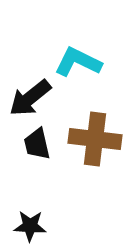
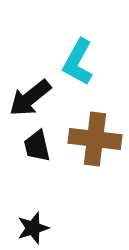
cyan L-shape: rotated 87 degrees counterclockwise
black trapezoid: moved 2 px down
black star: moved 3 px right, 2 px down; rotated 20 degrees counterclockwise
